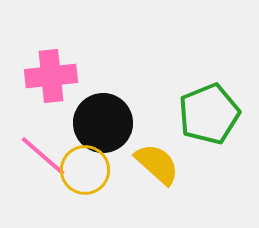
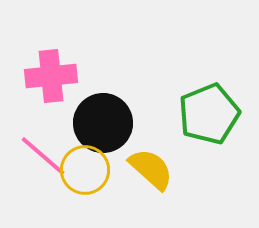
yellow semicircle: moved 6 px left, 5 px down
